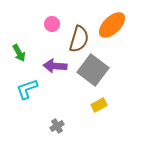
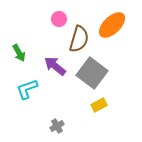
pink circle: moved 7 px right, 5 px up
purple arrow: rotated 35 degrees clockwise
gray square: moved 1 px left, 3 px down
